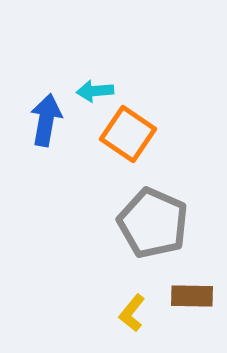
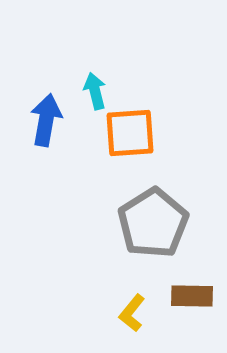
cyan arrow: rotated 81 degrees clockwise
orange square: moved 2 px right, 1 px up; rotated 38 degrees counterclockwise
gray pentagon: rotated 16 degrees clockwise
